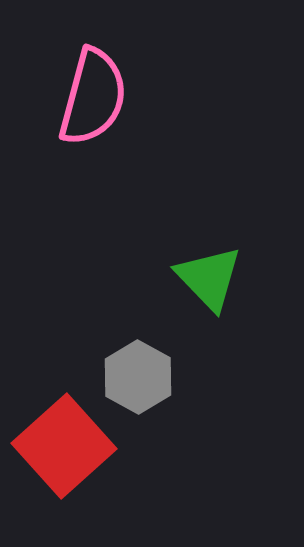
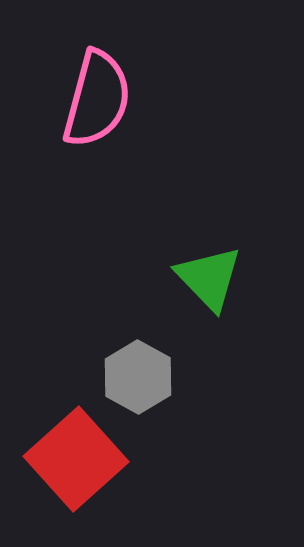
pink semicircle: moved 4 px right, 2 px down
red square: moved 12 px right, 13 px down
